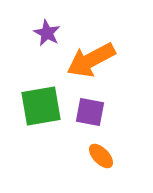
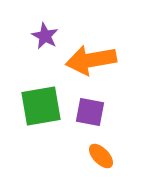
purple star: moved 2 px left, 3 px down
orange arrow: rotated 18 degrees clockwise
